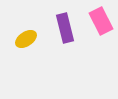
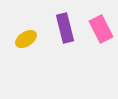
pink rectangle: moved 8 px down
